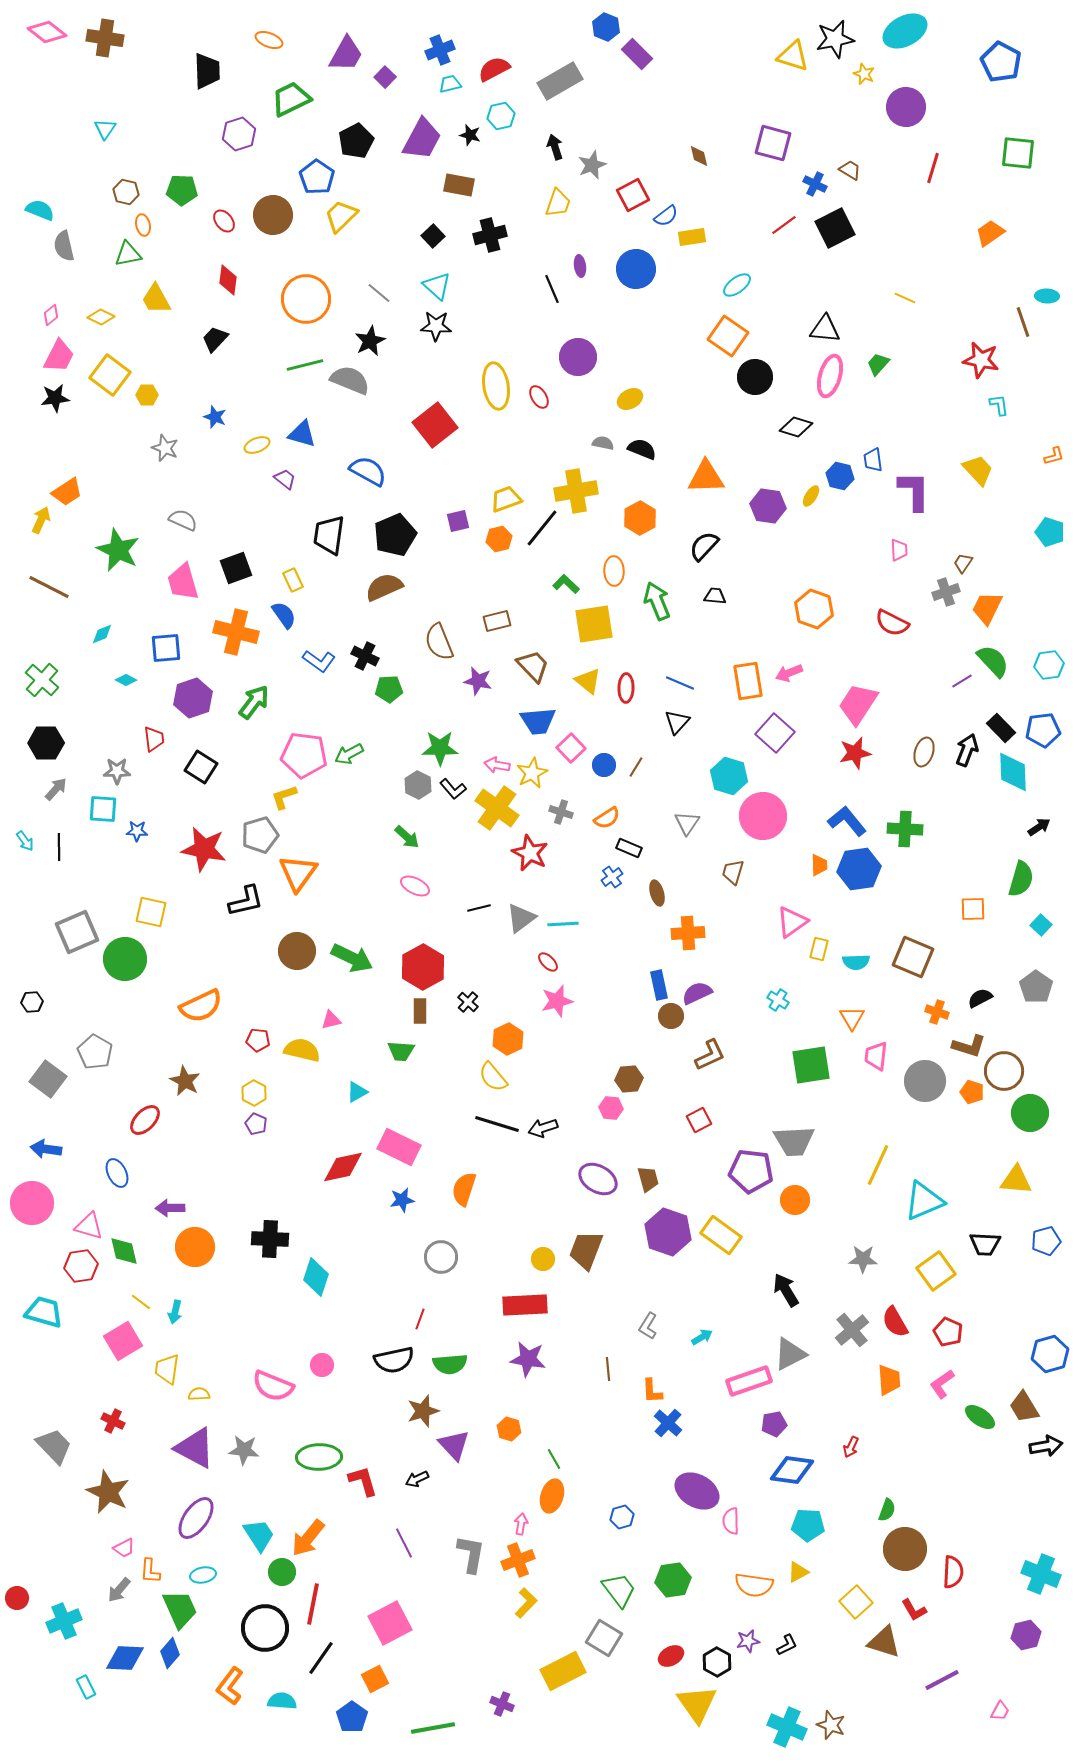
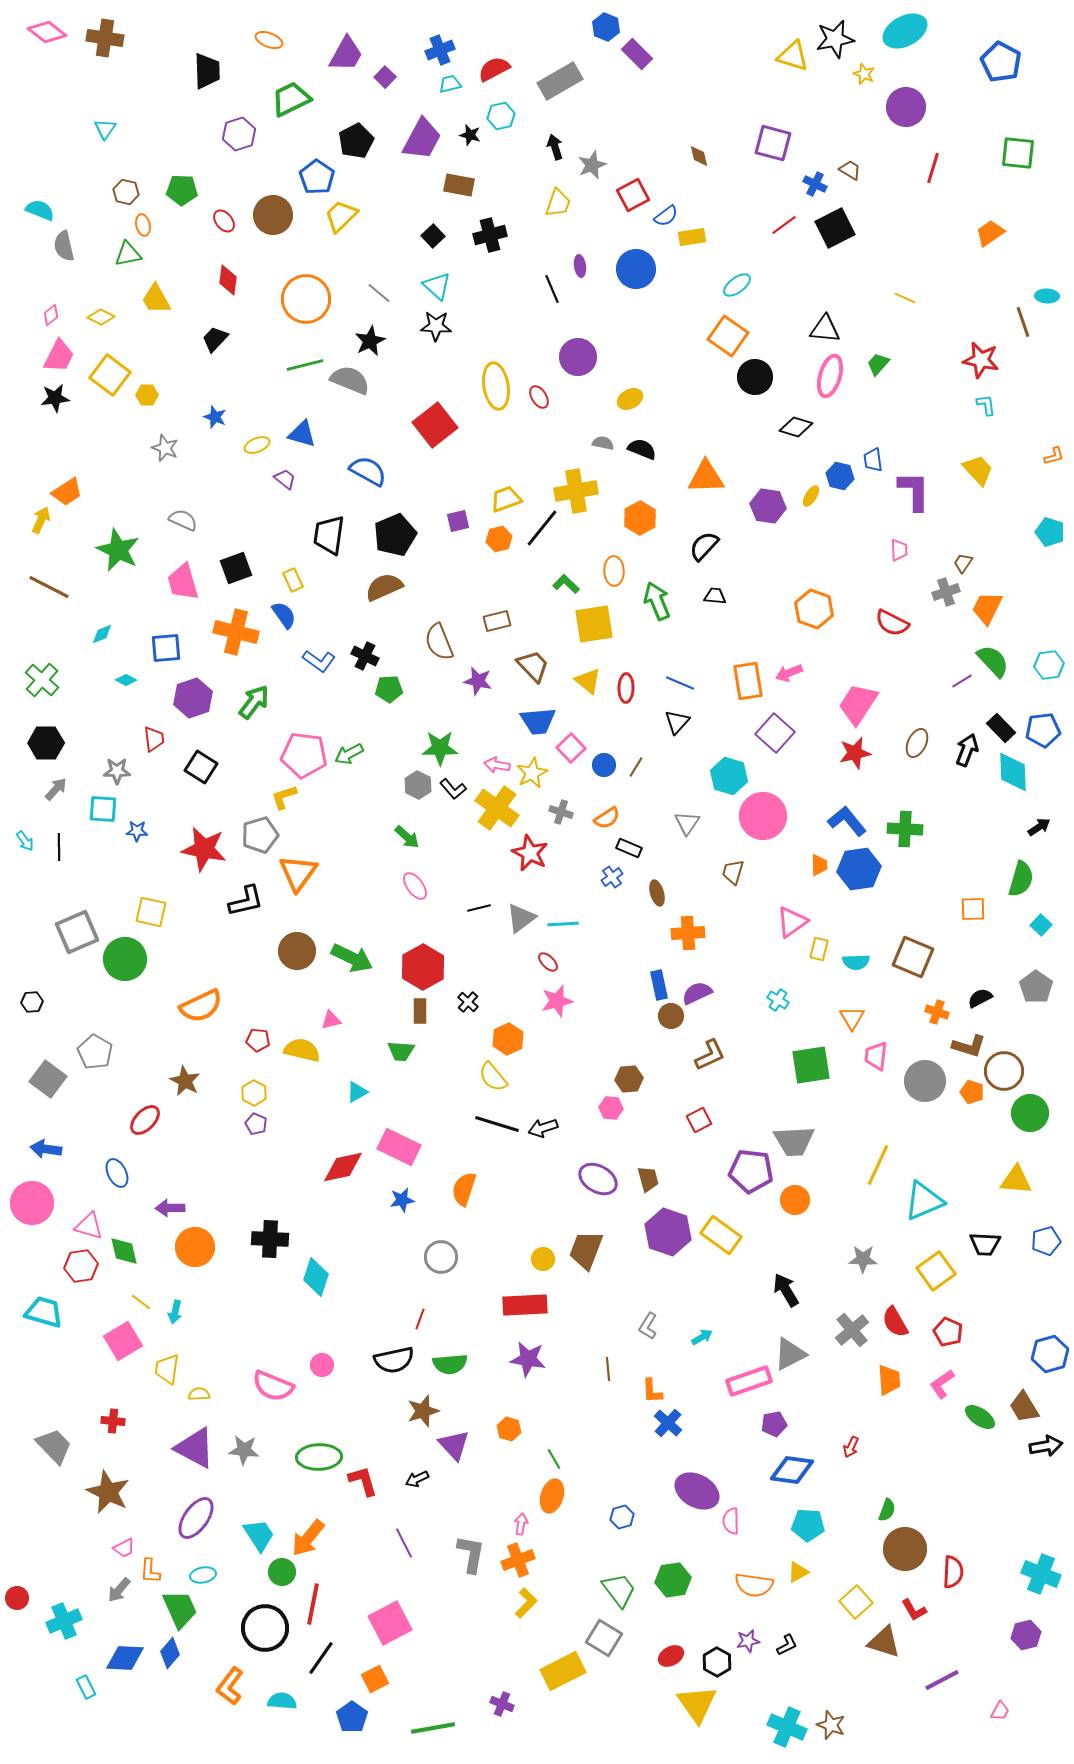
cyan L-shape at (999, 405): moved 13 px left
brown ellipse at (924, 752): moved 7 px left, 9 px up; rotated 8 degrees clockwise
pink ellipse at (415, 886): rotated 28 degrees clockwise
red cross at (113, 1421): rotated 20 degrees counterclockwise
